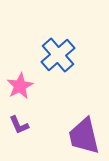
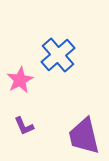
pink star: moved 6 px up
purple L-shape: moved 5 px right, 1 px down
